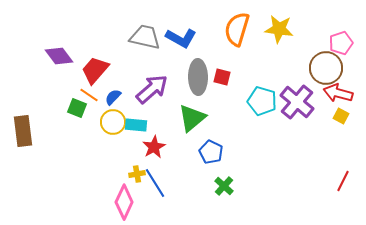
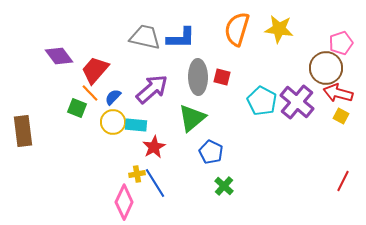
blue L-shape: rotated 28 degrees counterclockwise
orange line: moved 1 px right, 2 px up; rotated 12 degrees clockwise
cyan pentagon: rotated 12 degrees clockwise
